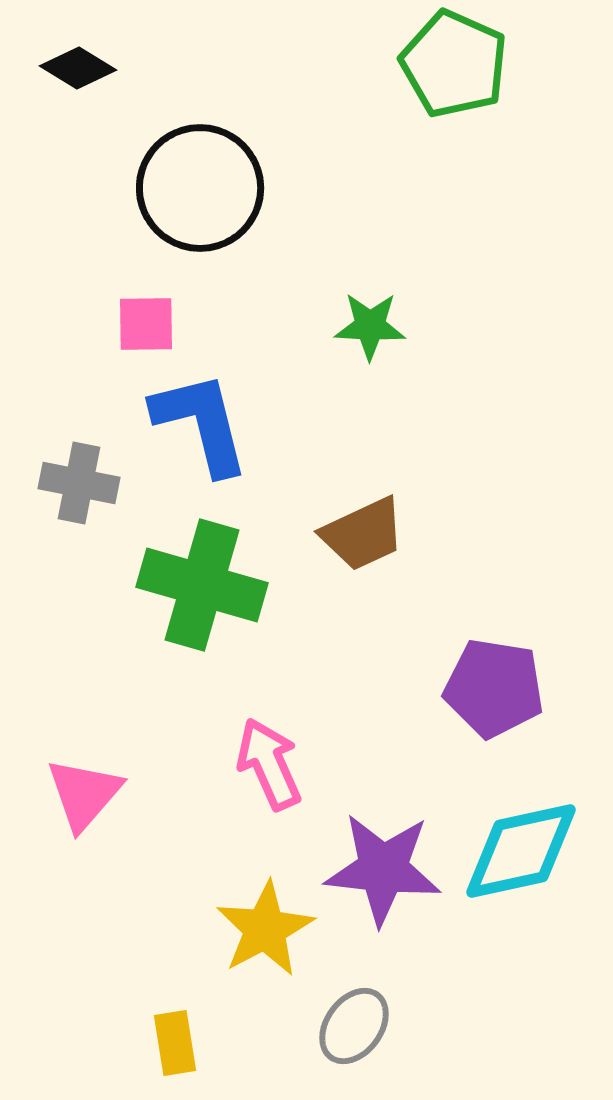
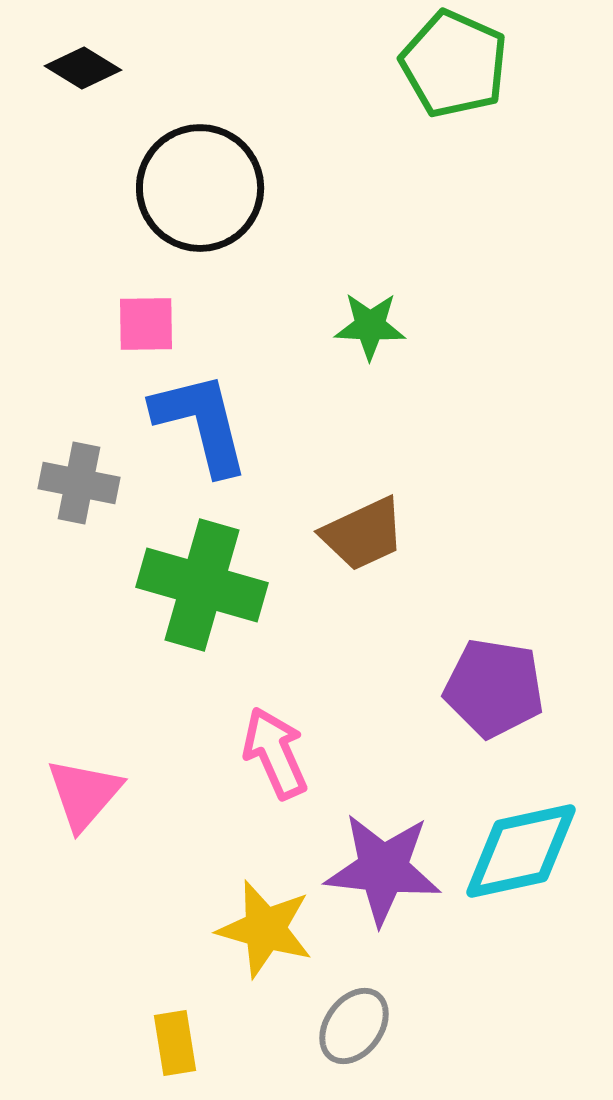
black diamond: moved 5 px right
pink arrow: moved 6 px right, 11 px up
yellow star: rotated 28 degrees counterclockwise
